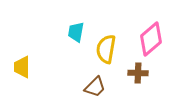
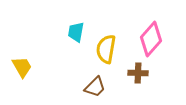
pink diamond: rotated 8 degrees counterclockwise
yellow trapezoid: rotated 150 degrees clockwise
